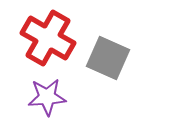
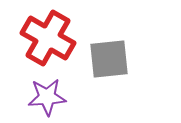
gray square: moved 1 px right, 1 px down; rotated 30 degrees counterclockwise
